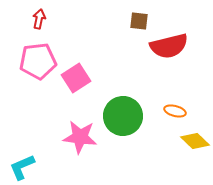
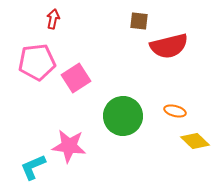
red arrow: moved 14 px right
pink pentagon: moved 1 px left, 1 px down
pink star: moved 11 px left, 9 px down
cyan L-shape: moved 11 px right
